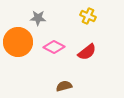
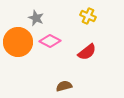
gray star: moved 2 px left; rotated 21 degrees clockwise
pink diamond: moved 4 px left, 6 px up
